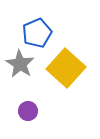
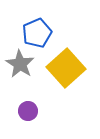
yellow square: rotated 6 degrees clockwise
